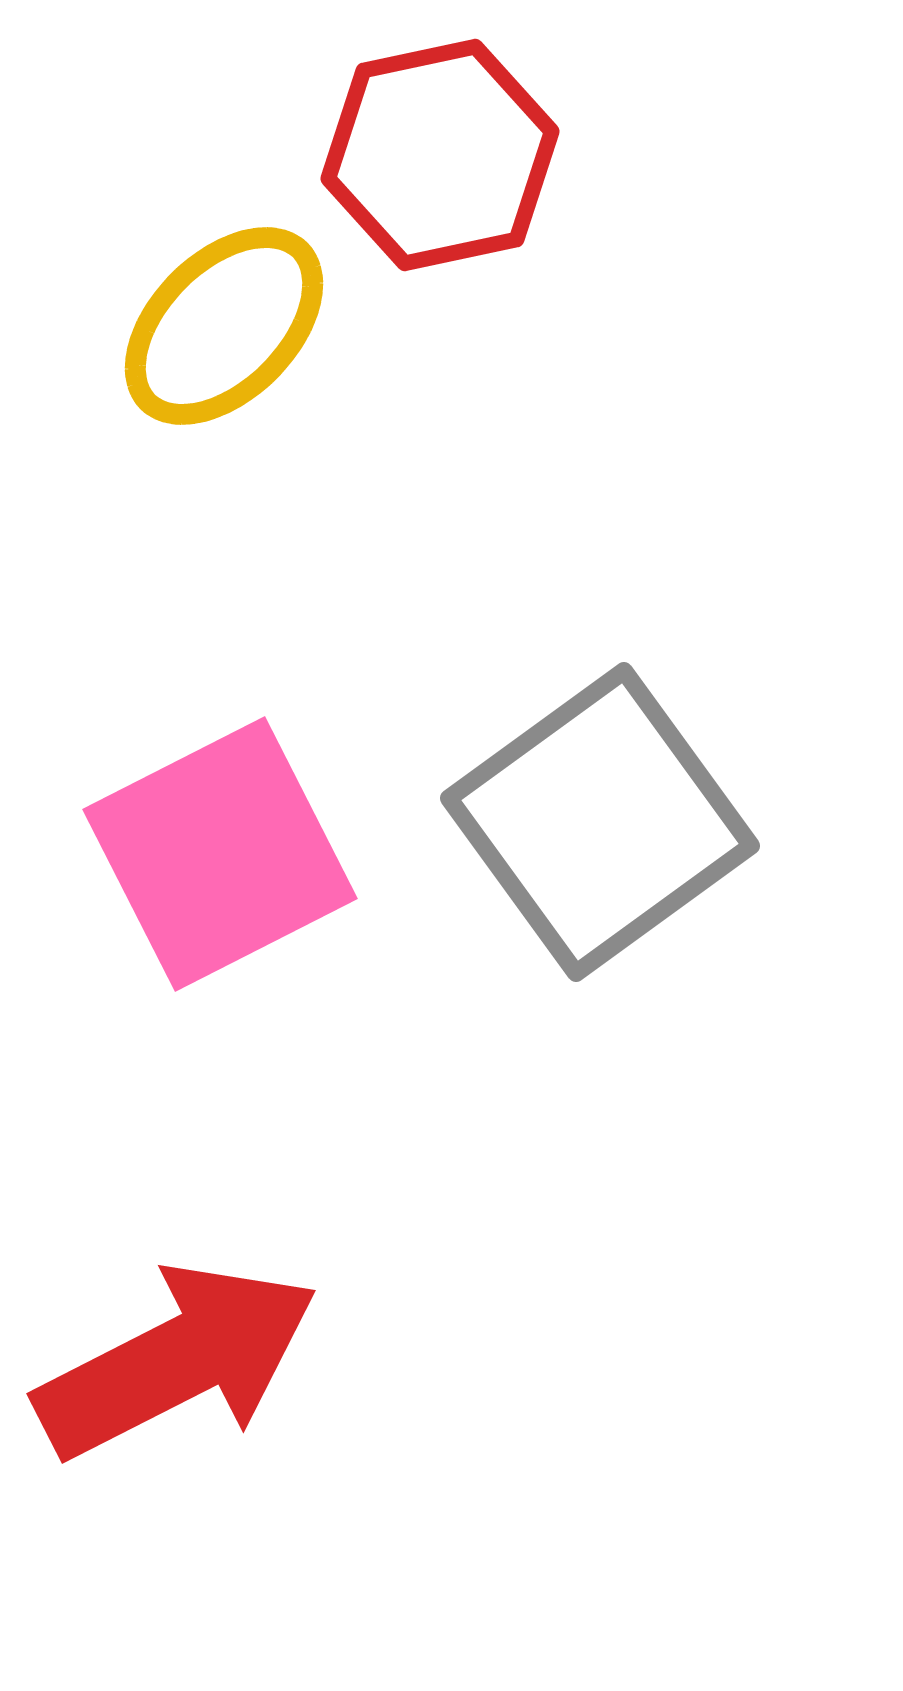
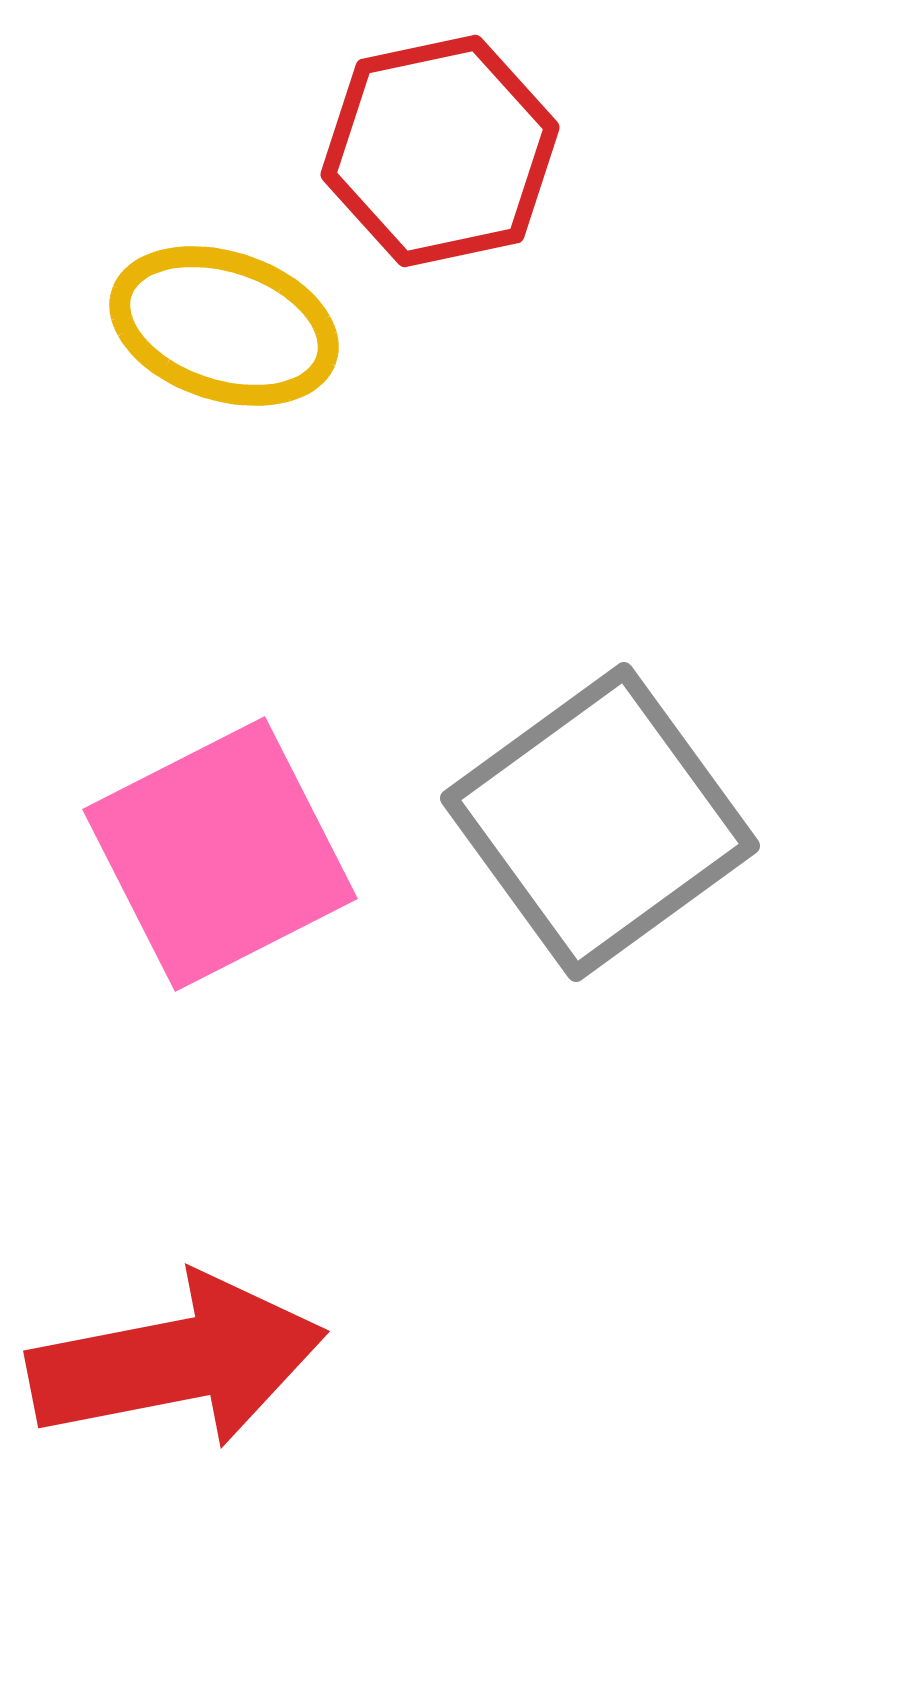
red hexagon: moved 4 px up
yellow ellipse: rotated 63 degrees clockwise
red arrow: rotated 16 degrees clockwise
